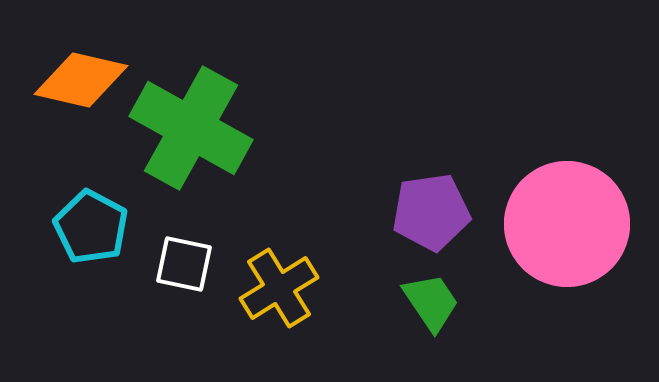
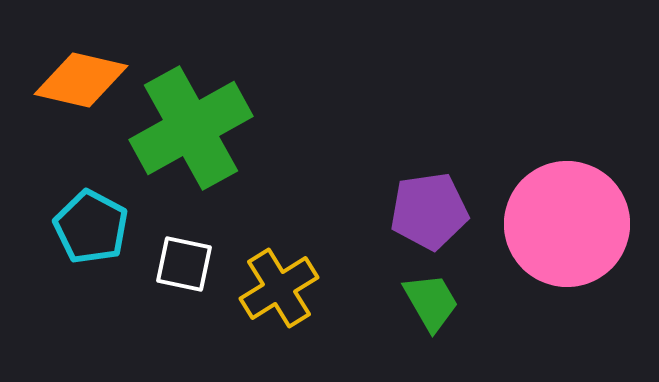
green cross: rotated 32 degrees clockwise
purple pentagon: moved 2 px left, 1 px up
green trapezoid: rotated 4 degrees clockwise
